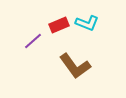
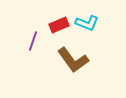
purple line: rotated 30 degrees counterclockwise
brown L-shape: moved 2 px left, 6 px up
